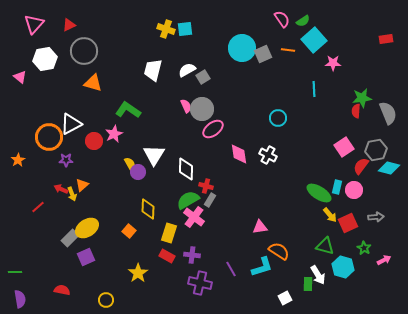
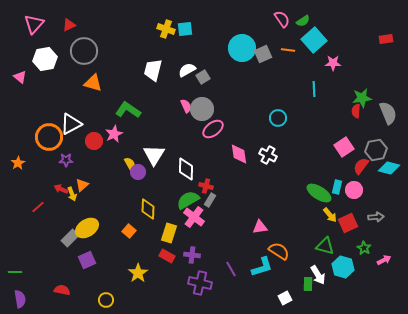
orange star at (18, 160): moved 3 px down
purple square at (86, 257): moved 1 px right, 3 px down
